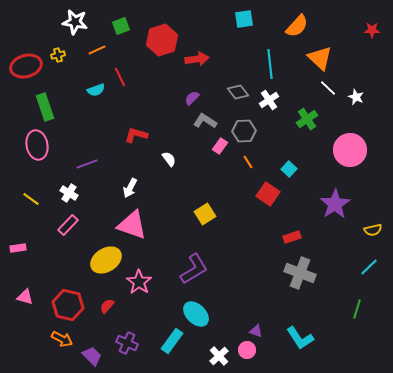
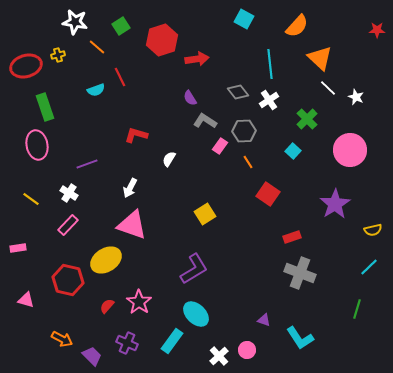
cyan square at (244, 19): rotated 36 degrees clockwise
green square at (121, 26): rotated 12 degrees counterclockwise
red star at (372, 30): moved 5 px right
orange line at (97, 50): moved 3 px up; rotated 66 degrees clockwise
purple semicircle at (192, 98): moved 2 px left; rotated 77 degrees counterclockwise
green cross at (307, 119): rotated 10 degrees counterclockwise
white semicircle at (169, 159): rotated 112 degrees counterclockwise
cyan square at (289, 169): moved 4 px right, 18 px up
pink star at (139, 282): moved 20 px down
pink triangle at (25, 297): moved 1 px right, 3 px down
red hexagon at (68, 305): moved 25 px up
purple triangle at (256, 331): moved 8 px right, 11 px up
